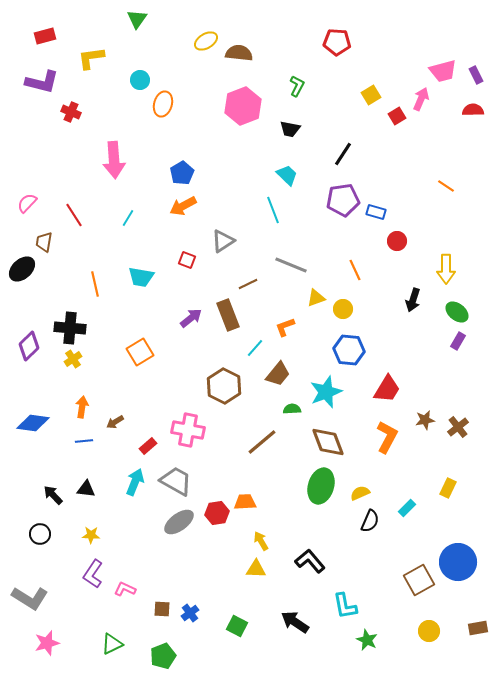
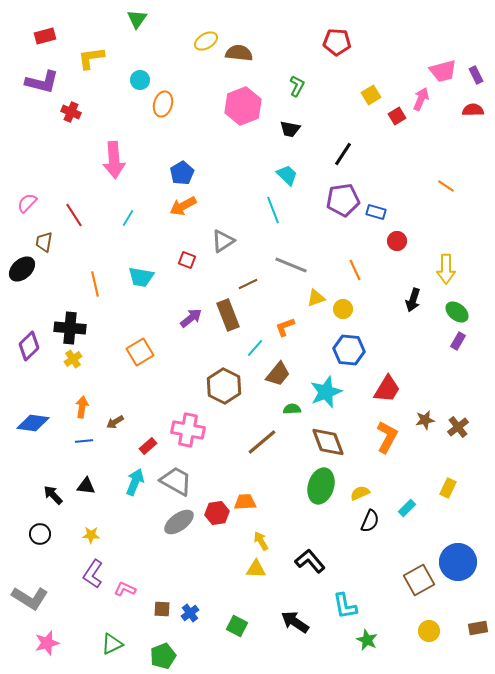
black triangle at (86, 489): moved 3 px up
